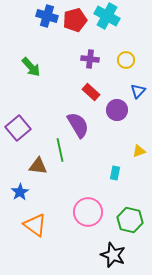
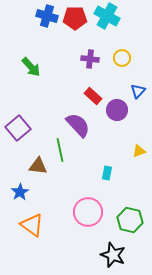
red pentagon: moved 2 px up; rotated 15 degrees clockwise
yellow circle: moved 4 px left, 2 px up
red rectangle: moved 2 px right, 4 px down
purple semicircle: rotated 12 degrees counterclockwise
cyan rectangle: moved 8 px left
orange triangle: moved 3 px left
